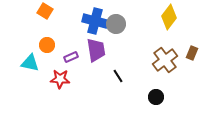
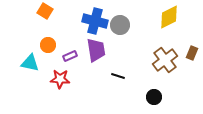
yellow diamond: rotated 25 degrees clockwise
gray circle: moved 4 px right, 1 px down
orange circle: moved 1 px right
purple rectangle: moved 1 px left, 1 px up
black line: rotated 40 degrees counterclockwise
black circle: moved 2 px left
